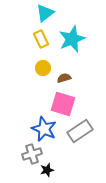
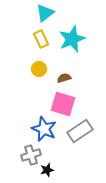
yellow circle: moved 4 px left, 1 px down
gray cross: moved 1 px left, 1 px down
